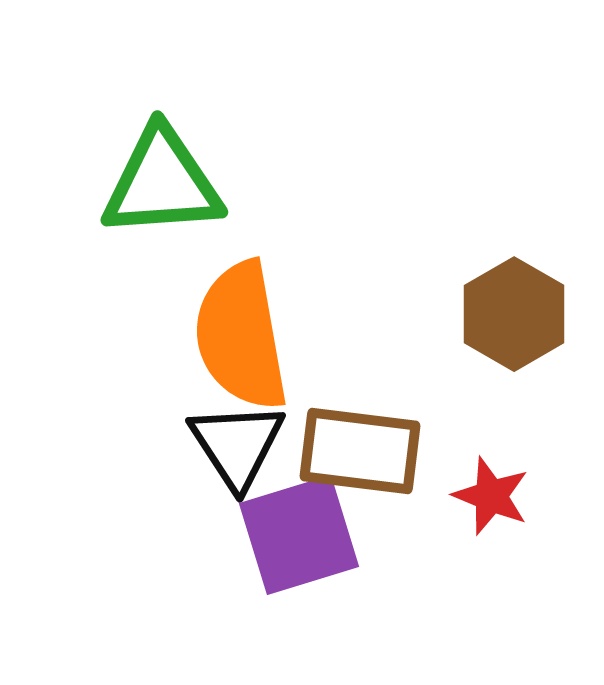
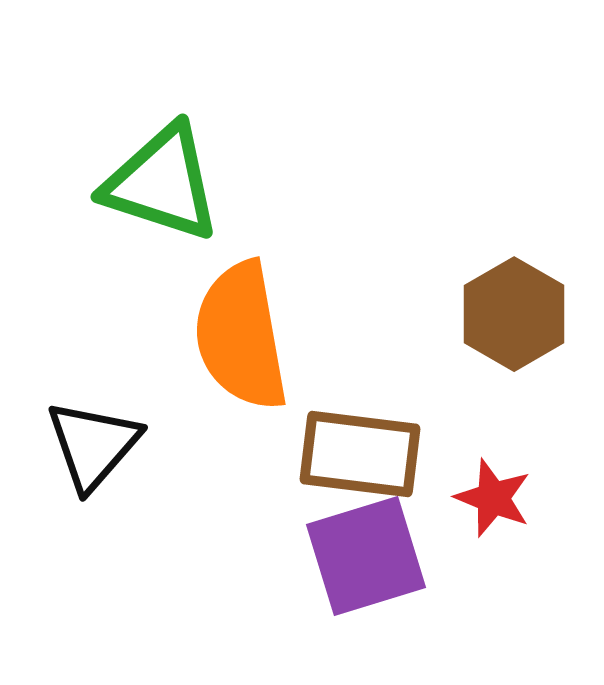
green triangle: rotated 22 degrees clockwise
black triangle: moved 144 px left; rotated 14 degrees clockwise
brown rectangle: moved 3 px down
red star: moved 2 px right, 2 px down
purple square: moved 67 px right, 21 px down
